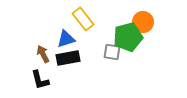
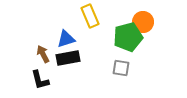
yellow rectangle: moved 7 px right, 3 px up; rotated 15 degrees clockwise
gray square: moved 9 px right, 16 px down
